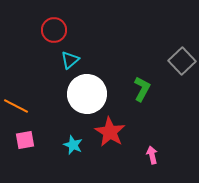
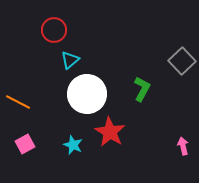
orange line: moved 2 px right, 4 px up
pink square: moved 4 px down; rotated 18 degrees counterclockwise
pink arrow: moved 31 px right, 9 px up
